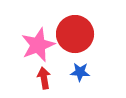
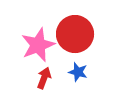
blue star: moved 2 px left; rotated 12 degrees clockwise
red arrow: rotated 30 degrees clockwise
